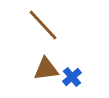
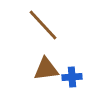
blue cross: rotated 36 degrees clockwise
